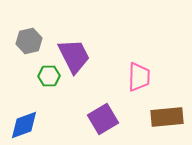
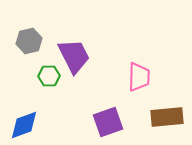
purple square: moved 5 px right, 3 px down; rotated 12 degrees clockwise
